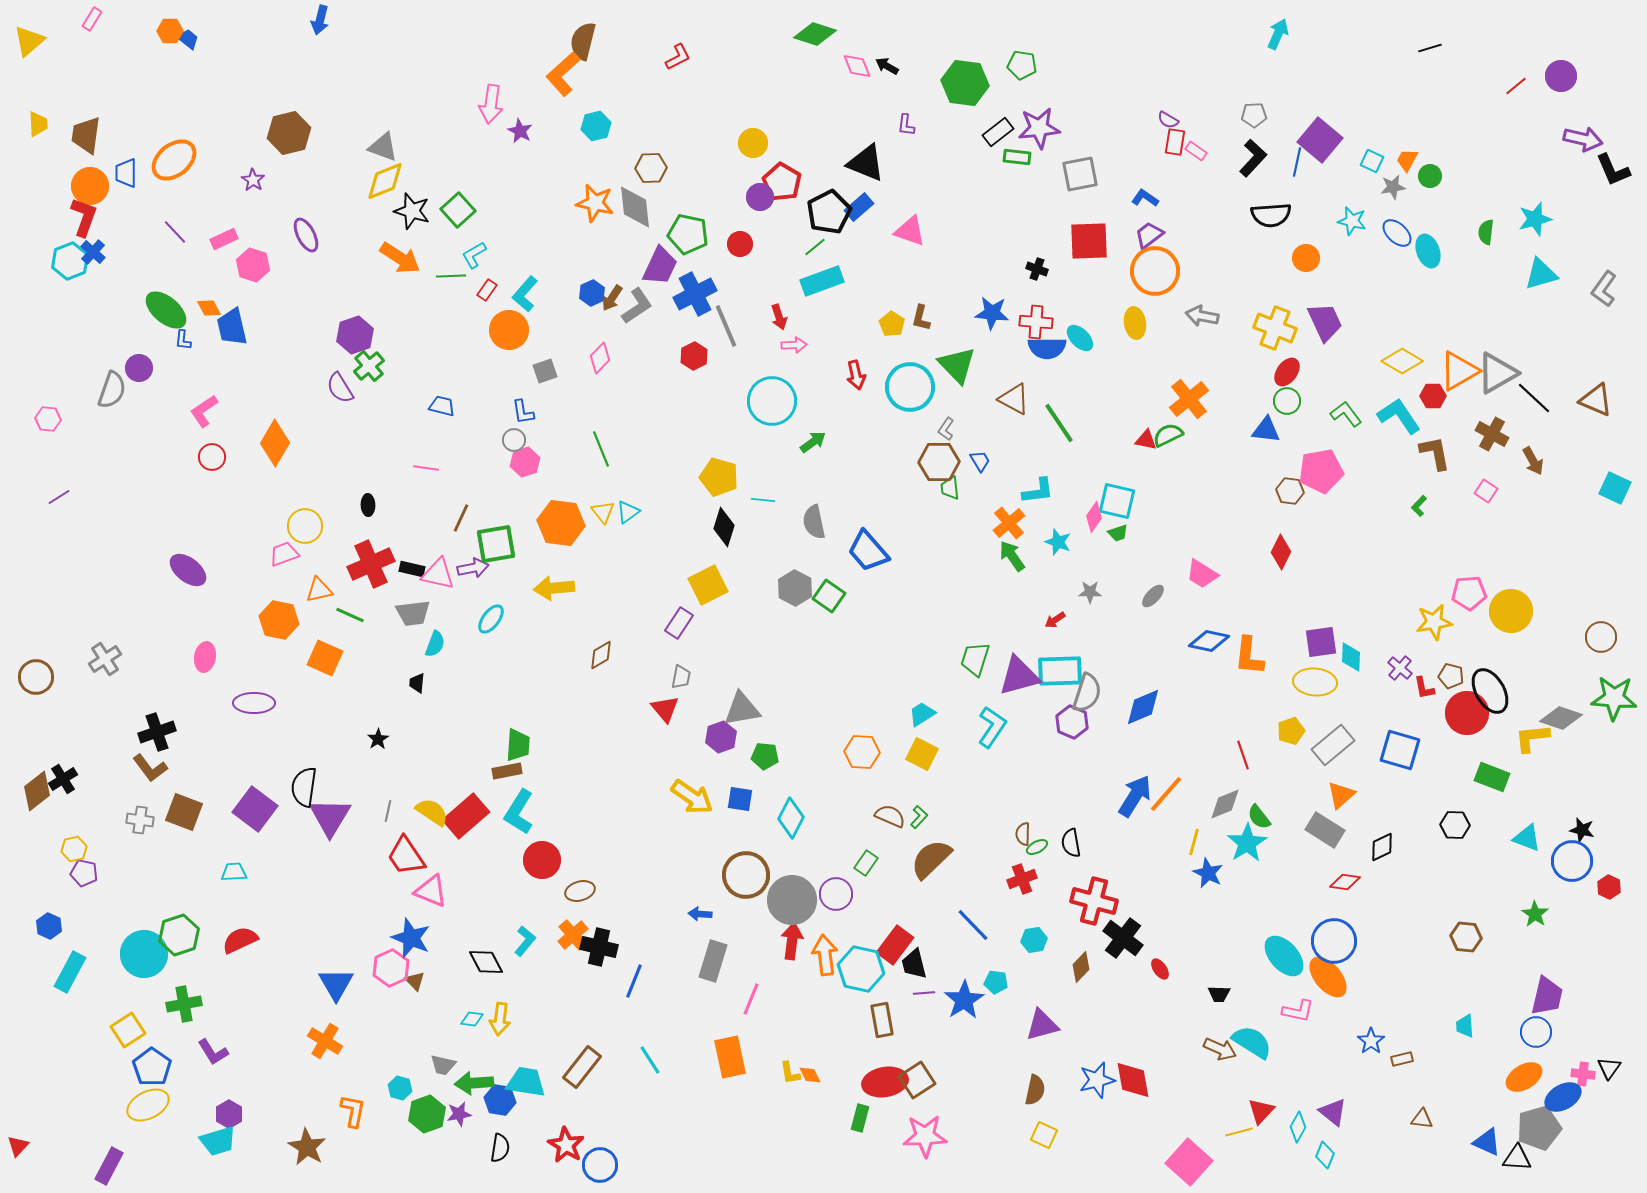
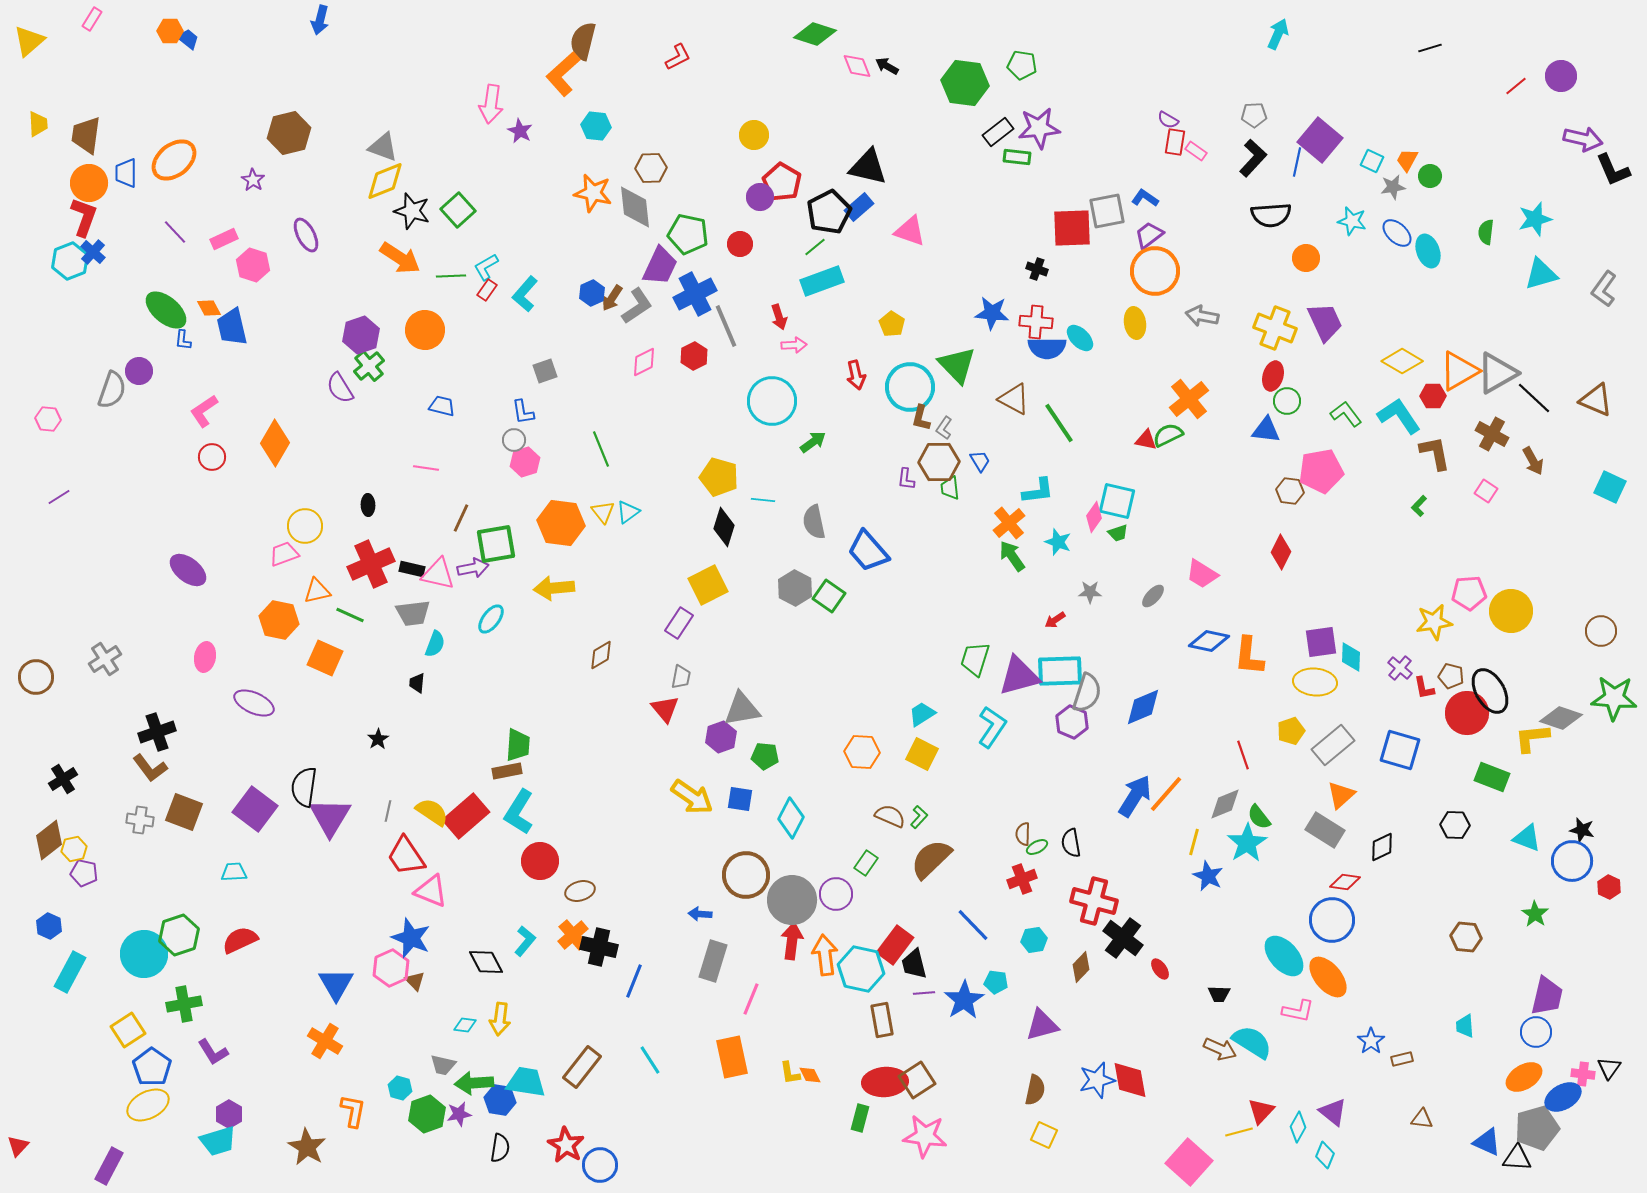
purple L-shape at (906, 125): moved 354 px down
cyan hexagon at (596, 126): rotated 20 degrees clockwise
yellow circle at (753, 143): moved 1 px right, 8 px up
black triangle at (866, 163): moved 2 px right, 4 px down; rotated 9 degrees counterclockwise
gray square at (1080, 174): moved 27 px right, 37 px down
orange circle at (90, 186): moved 1 px left, 3 px up
orange star at (595, 203): moved 2 px left, 10 px up
red square at (1089, 241): moved 17 px left, 13 px up
cyan L-shape at (474, 255): moved 12 px right, 12 px down
brown L-shape at (921, 318): moved 100 px down
orange circle at (509, 330): moved 84 px left
purple hexagon at (355, 335): moved 6 px right
pink diamond at (600, 358): moved 44 px right, 4 px down; rotated 20 degrees clockwise
purple circle at (139, 368): moved 3 px down
red ellipse at (1287, 372): moved 14 px left, 4 px down; rotated 20 degrees counterclockwise
gray L-shape at (946, 429): moved 2 px left, 1 px up
cyan square at (1615, 488): moved 5 px left, 1 px up
orange triangle at (319, 590): moved 2 px left, 1 px down
brown circle at (1601, 637): moved 6 px up
purple ellipse at (254, 703): rotated 24 degrees clockwise
brown diamond at (37, 791): moved 12 px right, 49 px down
red circle at (542, 860): moved 2 px left, 1 px down
blue star at (1208, 873): moved 3 px down
blue circle at (1334, 941): moved 2 px left, 21 px up
cyan diamond at (472, 1019): moved 7 px left, 6 px down
orange rectangle at (730, 1057): moved 2 px right
red diamond at (1133, 1080): moved 3 px left
red ellipse at (885, 1082): rotated 6 degrees clockwise
gray pentagon at (1539, 1128): moved 2 px left
pink star at (925, 1136): rotated 9 degrees clockwise
